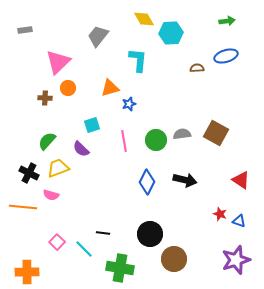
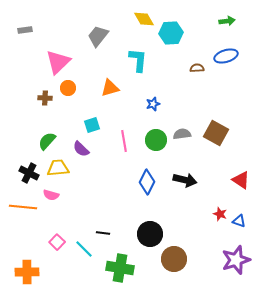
blue star: moved 24 px right
yellow trapezoid: rotated 15 degrees clockwise
